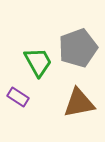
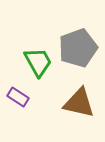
brown triangle: rotated 24 degrees clockwise
